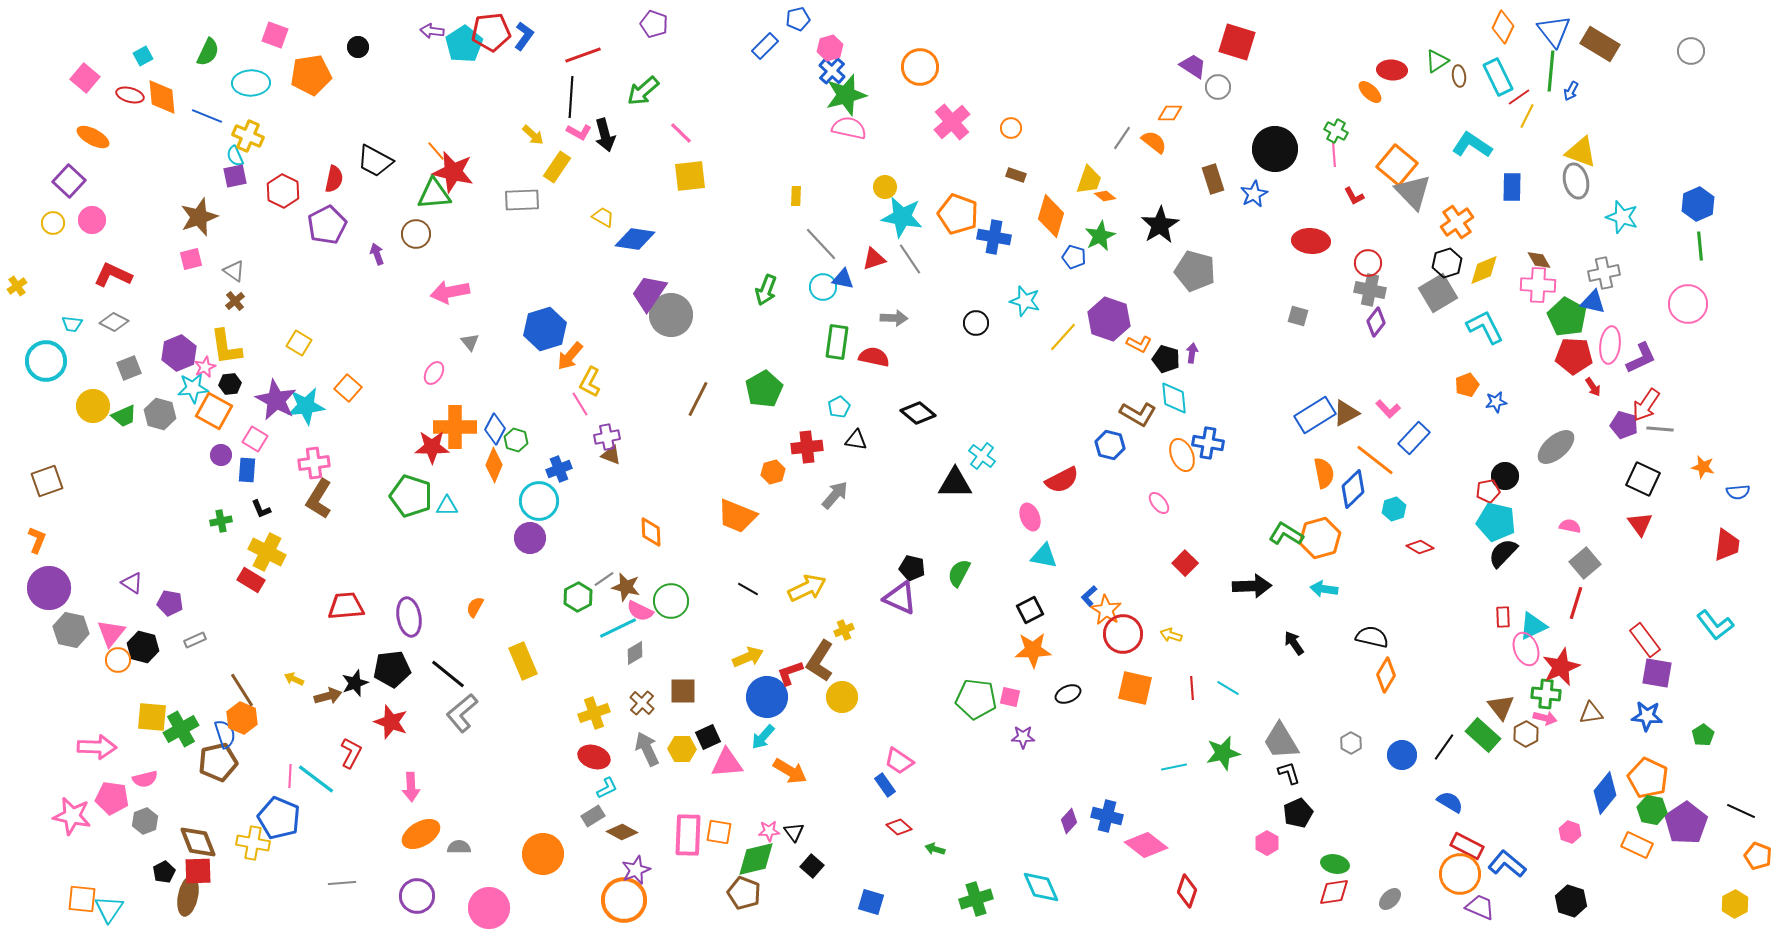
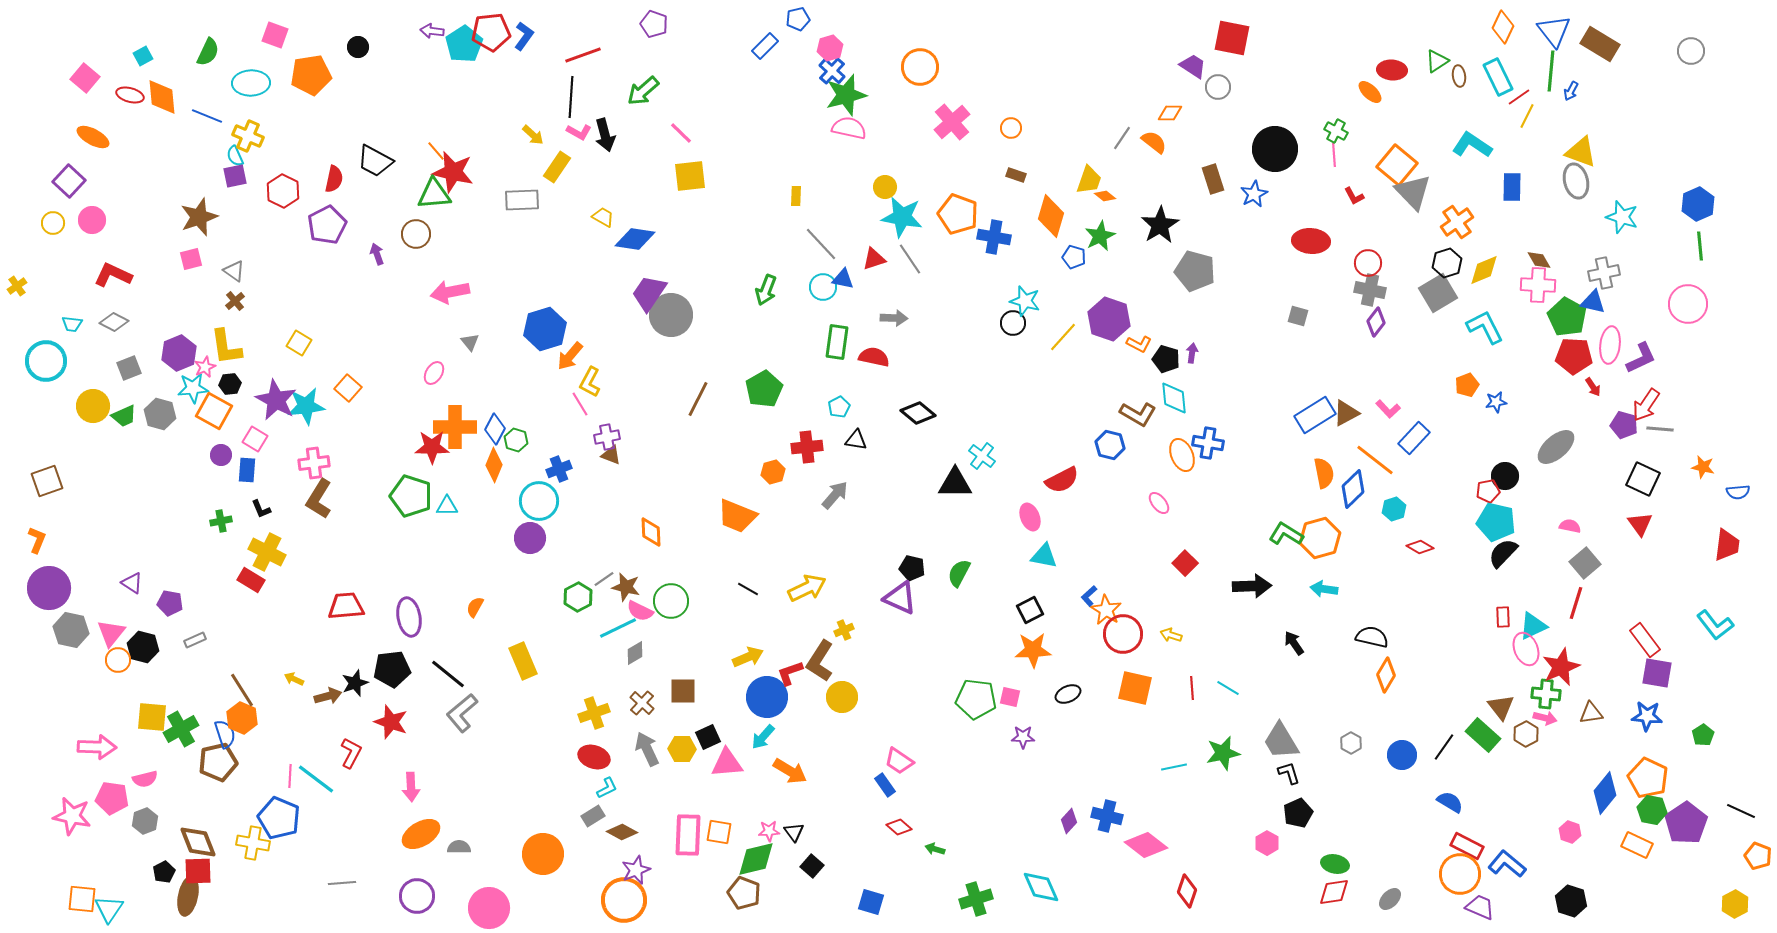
red square at (1237, 42): moved 5 px left, 4 px up; rotated 6 degrees counterclockwise
black circle at (976, 323): moved 37 px right
